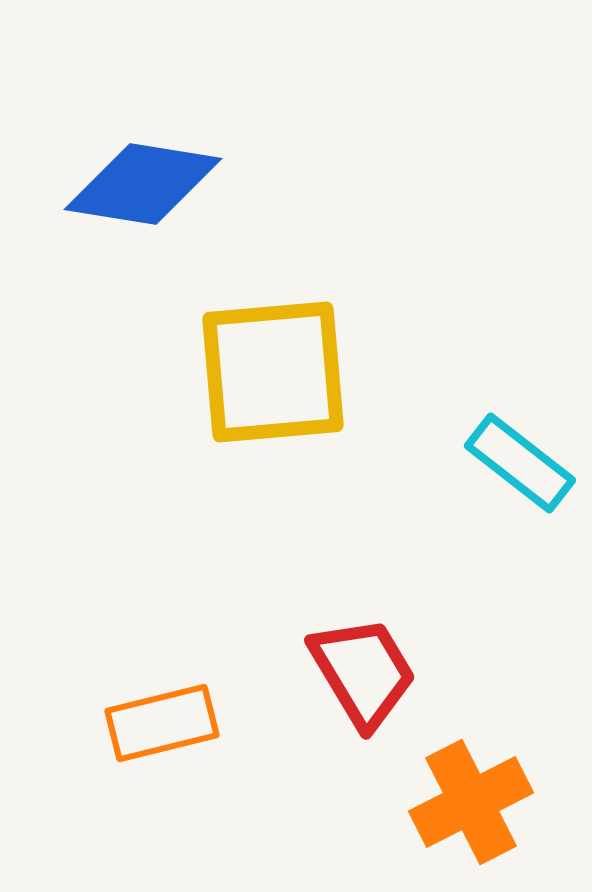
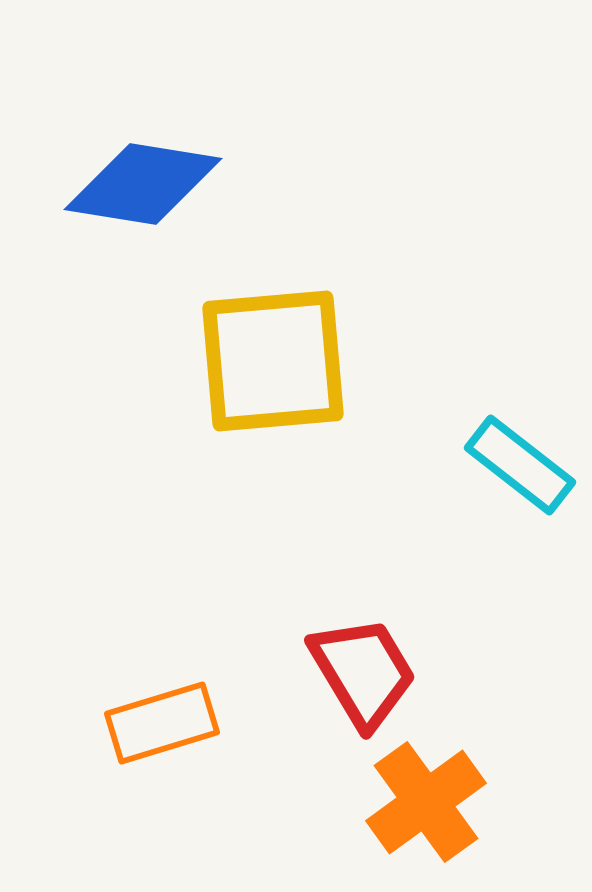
yellow square: moved 11 px up
cyan rectangle: moved 2 px down
orange rectangle: rotated 3 degrees counterclockwise
orange cross: moved 45 px left; rotated 9 degrees counterclockwise
